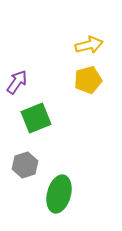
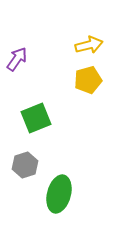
purple arrow: moved 23 px up
